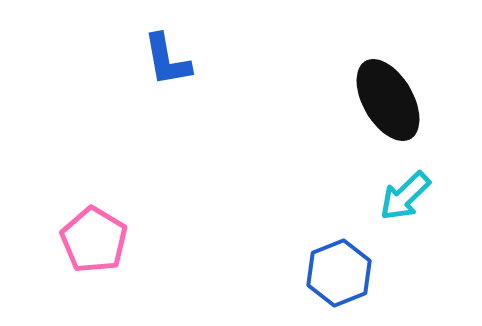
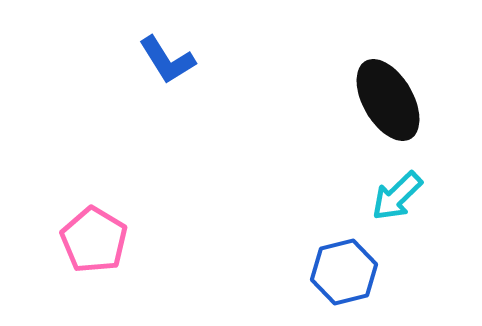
blue L-shape: rotated 22 degrees counterclockwise
cyan arrow: moved 8 px left
blue hexagon: moved 5 px right, 1 px up; rotated 8 degrees clockwise
